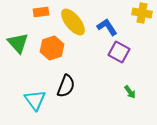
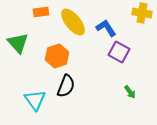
blue L-shape: moved 1 px left, 1 px down
orange hexagon: moved 5 px right, 8 px down
